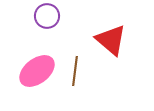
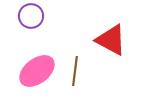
purple circle: moved 16 px left
red triangle: rotated 12 degrees counterclockwise
